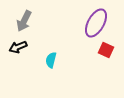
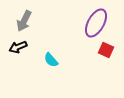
cyan semicircle: rotated 56 degrees counterclockwise
